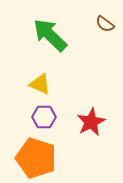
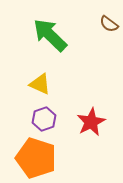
brown semicircle: moved 4 px right
purple hexagon: moved 2 px down; rotated 20 degrees counterclockwise
